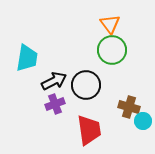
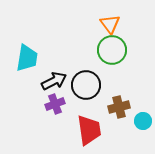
brown cross: moved 10 px left; rotated 30 degrees counterclockwise
